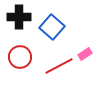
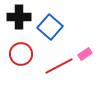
blue square: moved 2 px left
red circle: moved 1 px right, 3 px up
